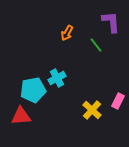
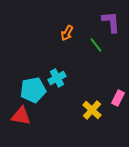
pink rectangle: moved 3 px up
red triangle: rotated 15 degrees clockwise
